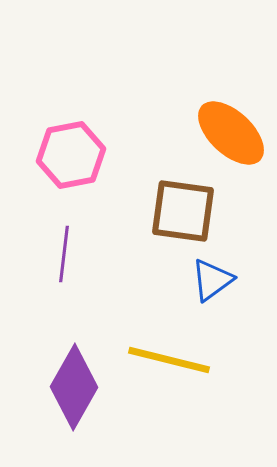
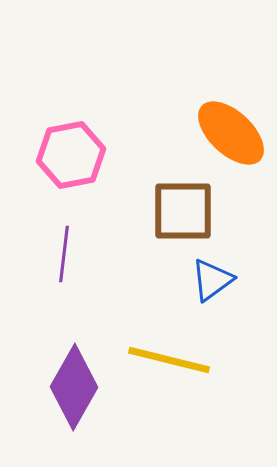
brown square: rotated 8 degrees counterclockwise
